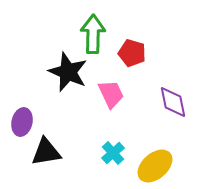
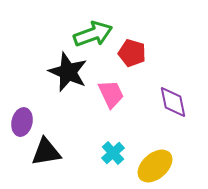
green arrow: rotated 69 degrees clockwise
